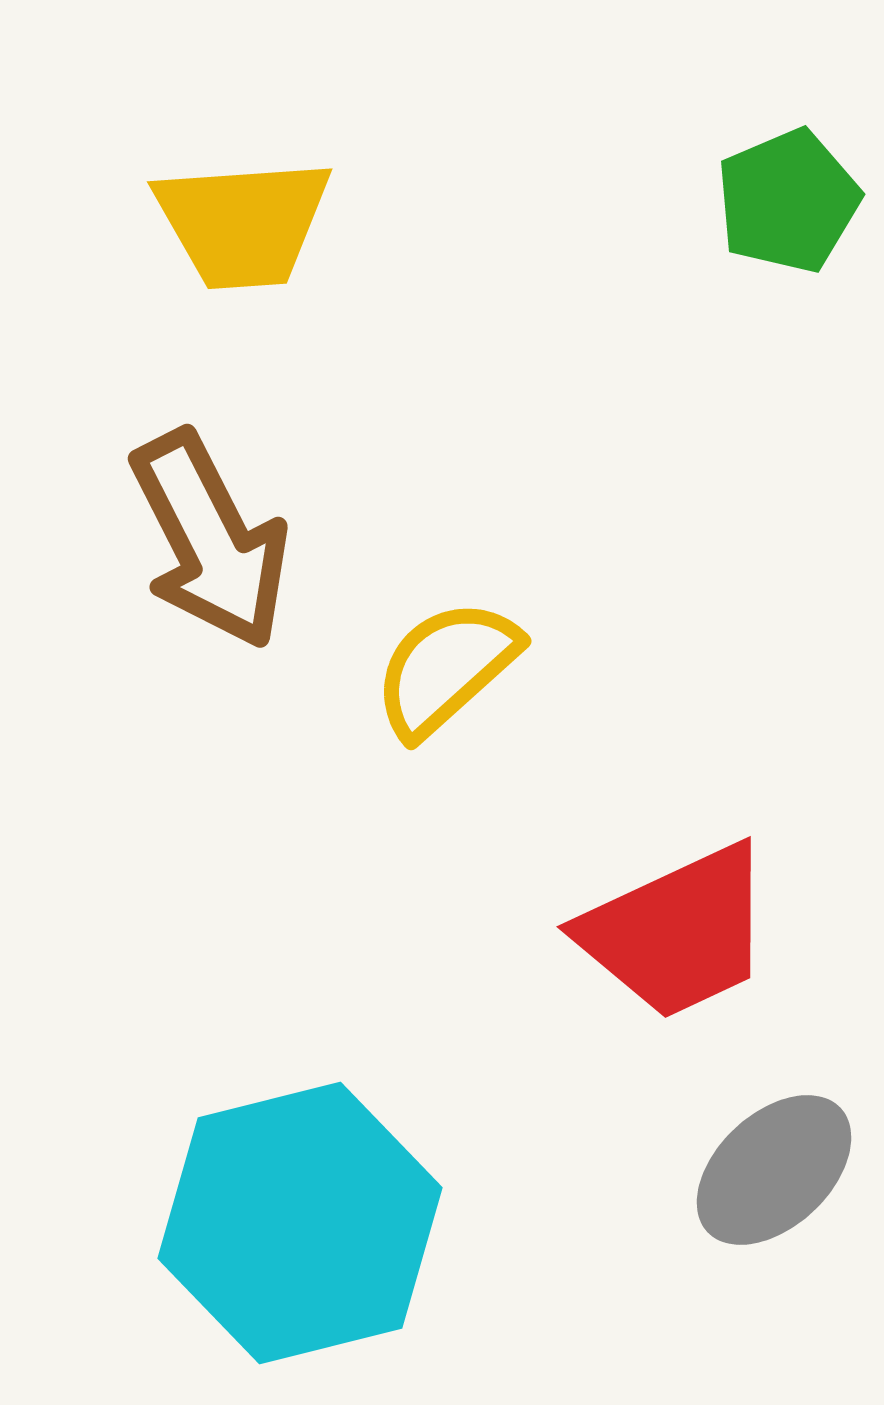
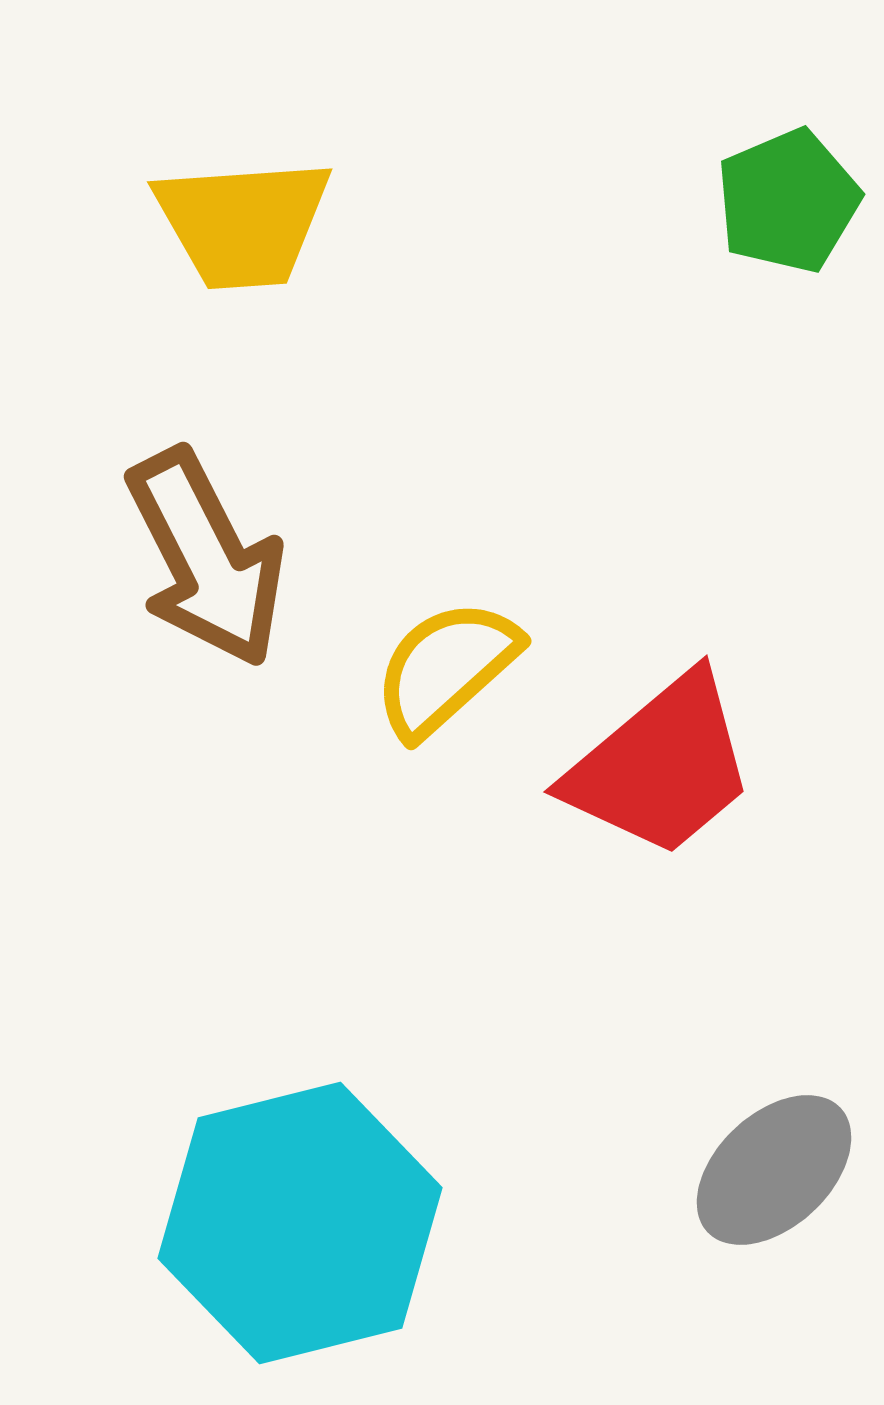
brown arrow: moved 4 px left, 18 px down
red trapezoid: moved 16 px left, 166 px up; rotated 15 degrees counterclockwise
